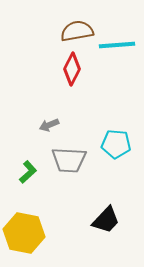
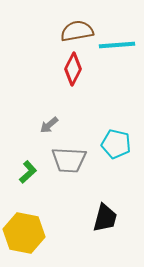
red diamond: moved 1 px right
gray arrow: rotated 18 degrees counterclockwise
cyan pentagon: rotated 8 degrees clockwise
black trapezoid: moved 1 px left, 2 px up; rotated 28 degrees counterclockwise
